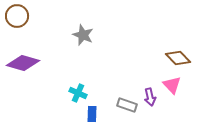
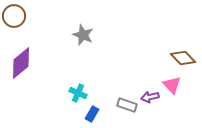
brown circle: moved 3 px left
brown diamond: moved 5 px right
purple diamond: moved 2 px left; rotated 56 degrees counterclockwise
purple arrow: rotated 90 degrees clockwise
blue rectangle: rotated 28 degrees clockwise
